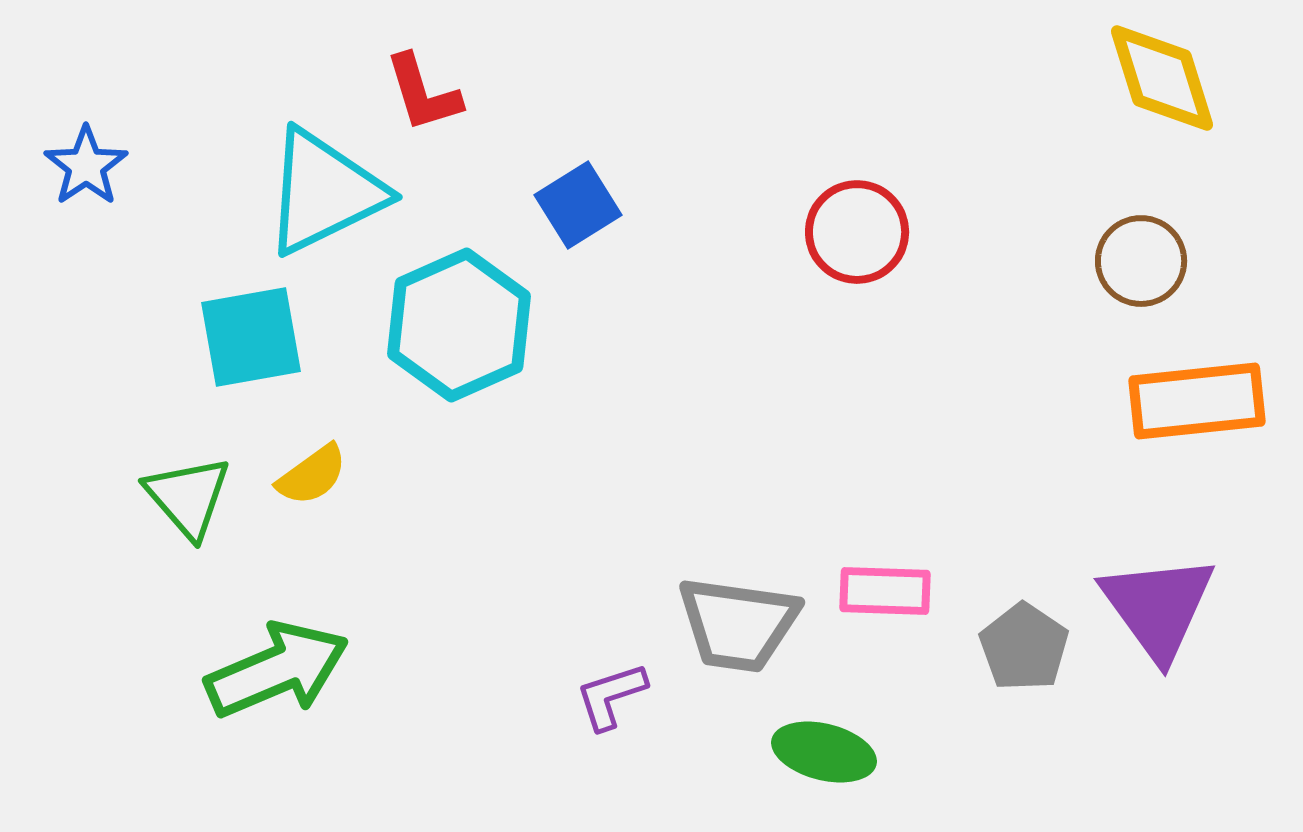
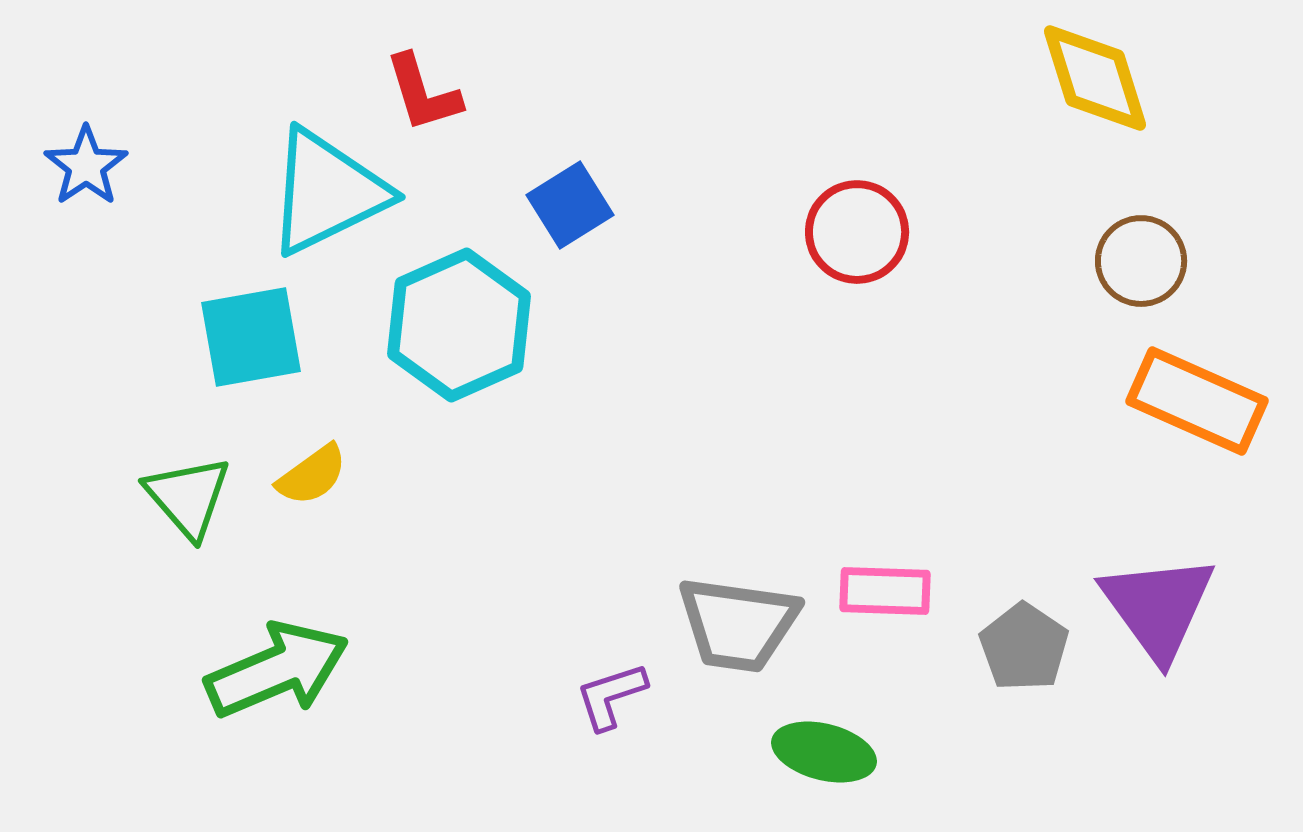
yellow diamond: moved 67 px left
cyan triangle: moved 3 px right
blue square: moved 8 px left
orange rectangle: rotated 30 degrees clockwise
